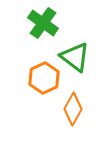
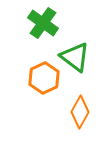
orange diamond: moved 7 px right, 3 px down
